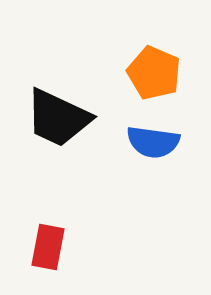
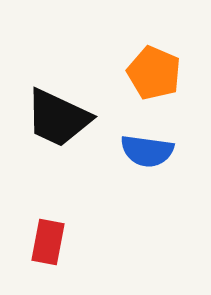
blue semicircle: moved 6 px left, 9 px down
red rectangle: moved 5 px up
